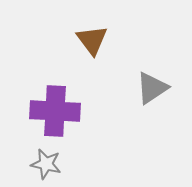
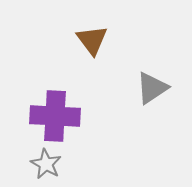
purple cross: moved 5 px down
gray star: rotated 16 degrees clockwise
